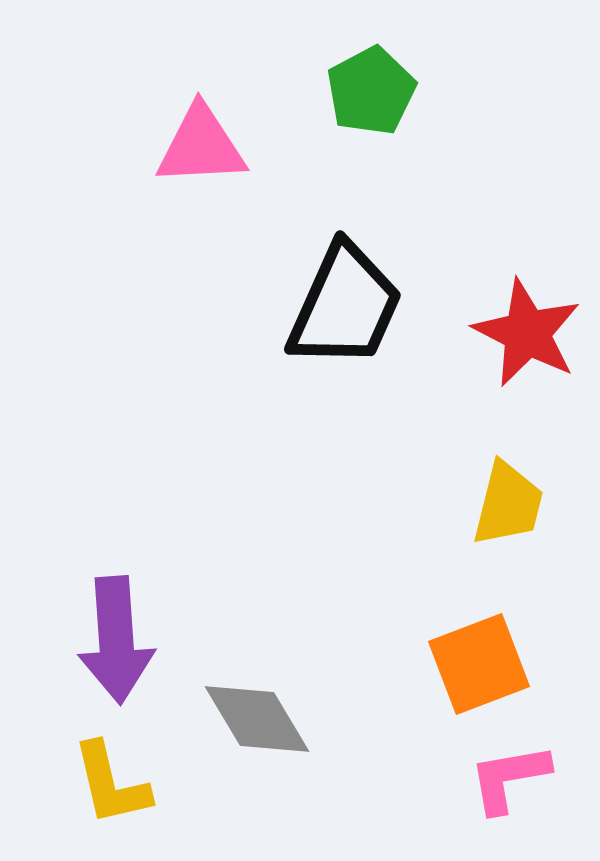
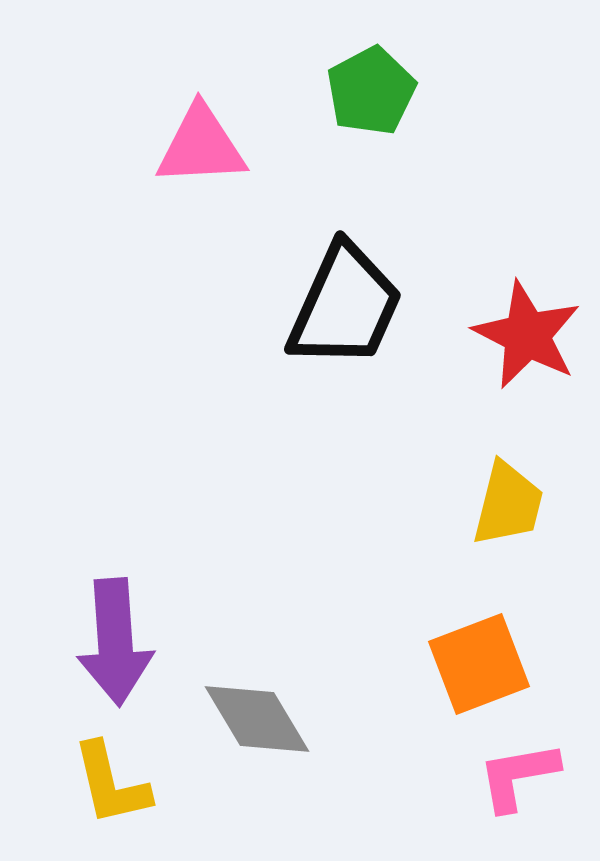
red star: moved 2 px down
purple arrow: moved 1 px left, 2 px down
pink L-shape: moved 9 px right, 2 px up
